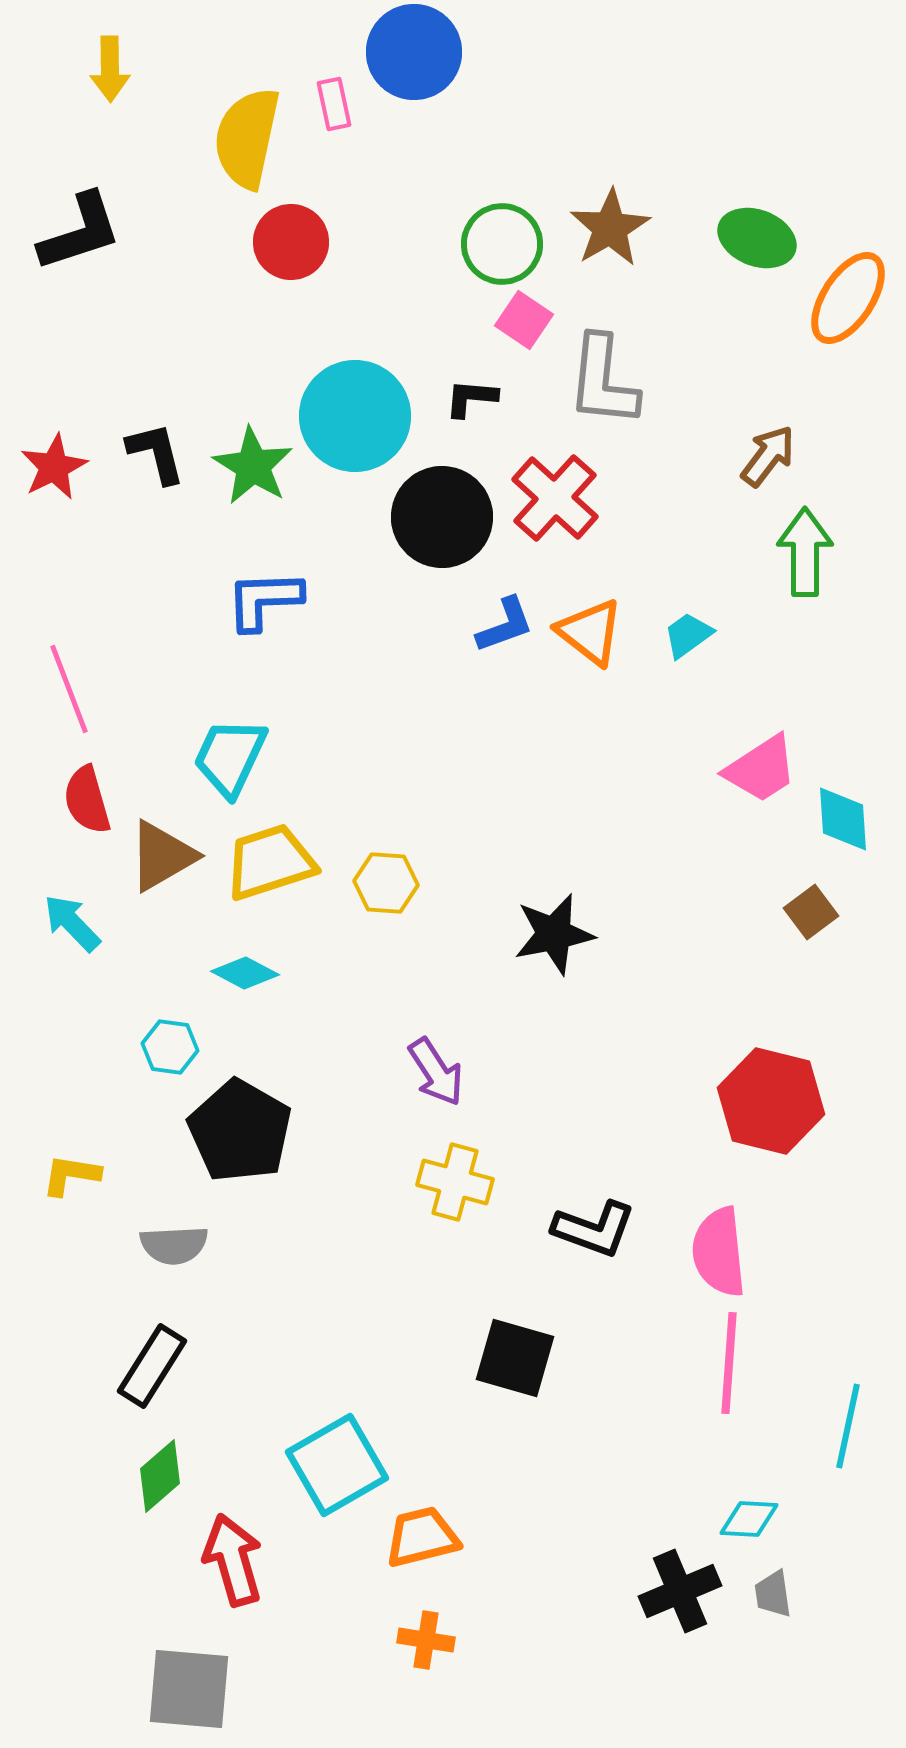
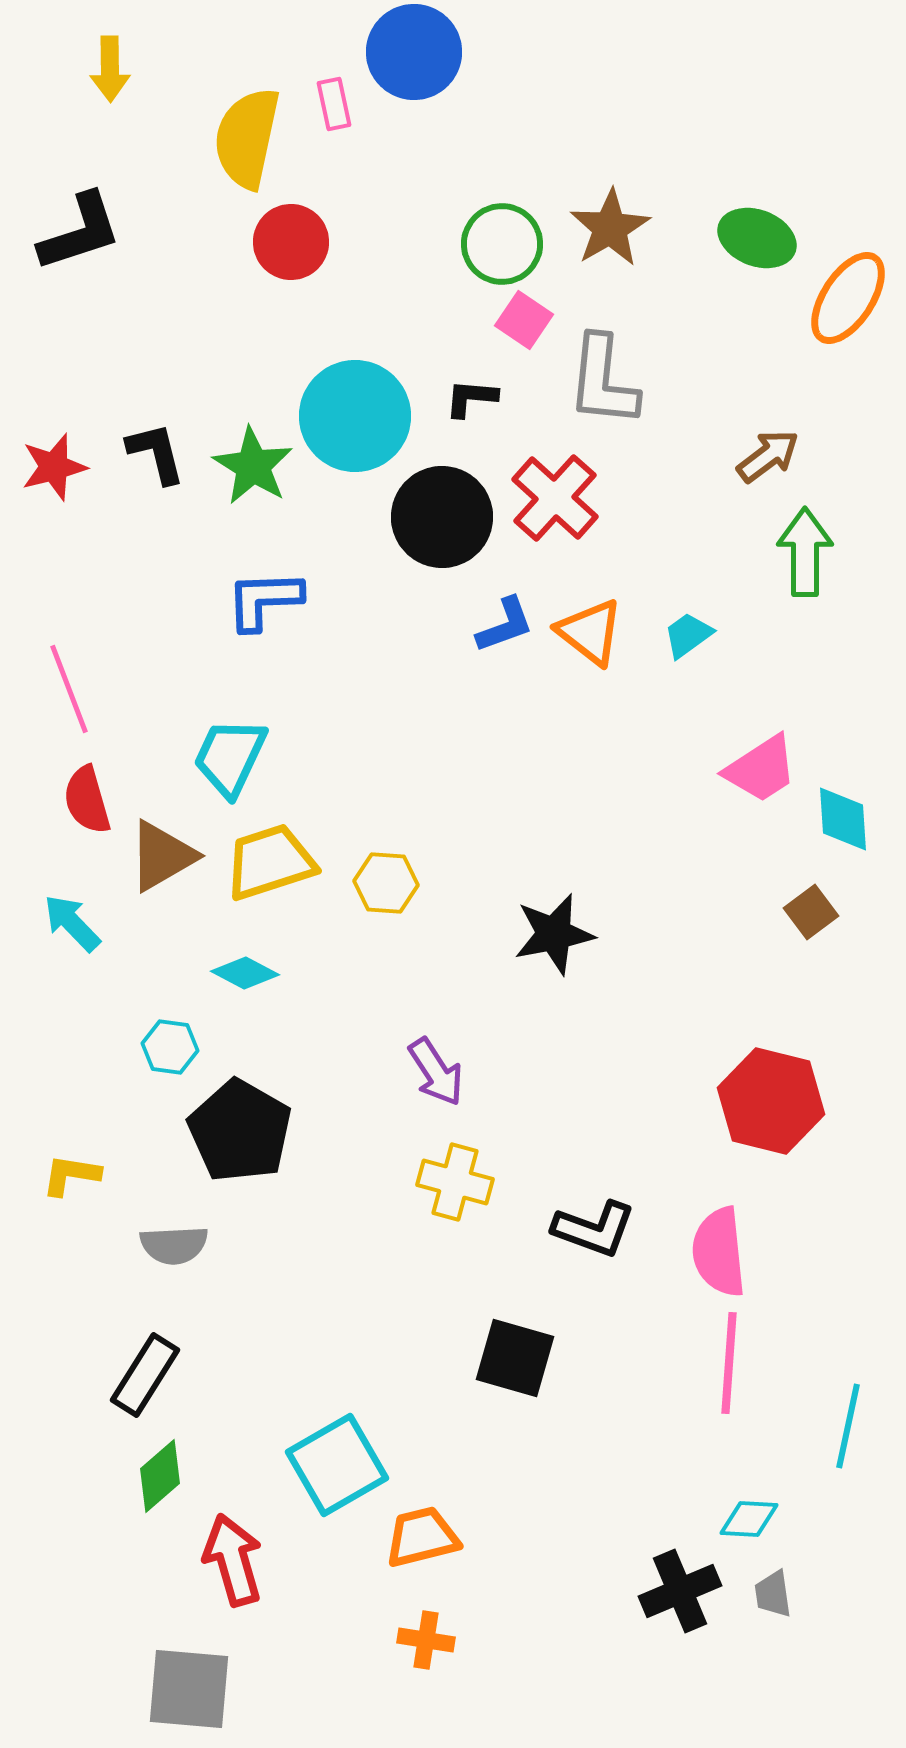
brown arrow at (768, 456): rotated 16 degrees clockwise
red star at (54, 467): rotated 12 degrees clockwise
black rectangle at (152, 1366): moved 7 px left, 9 px down
